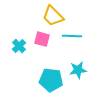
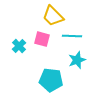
cyan star: moved 1 px left, 10 px up; rotated 12 degrees counterclockwise
